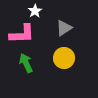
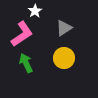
pink L-shape: rotated 32 degrees counterclockwise
